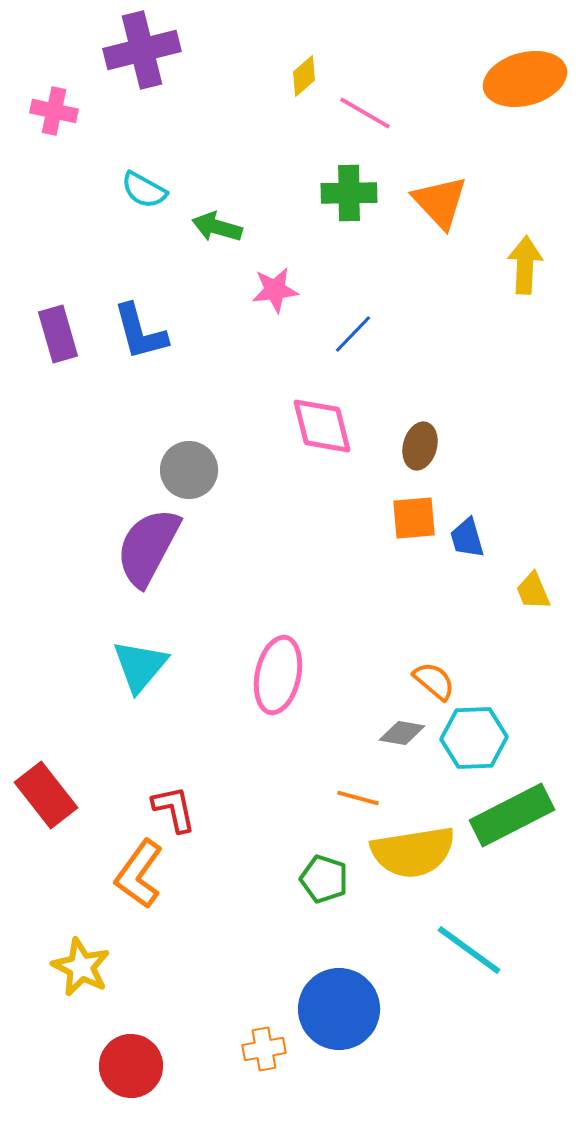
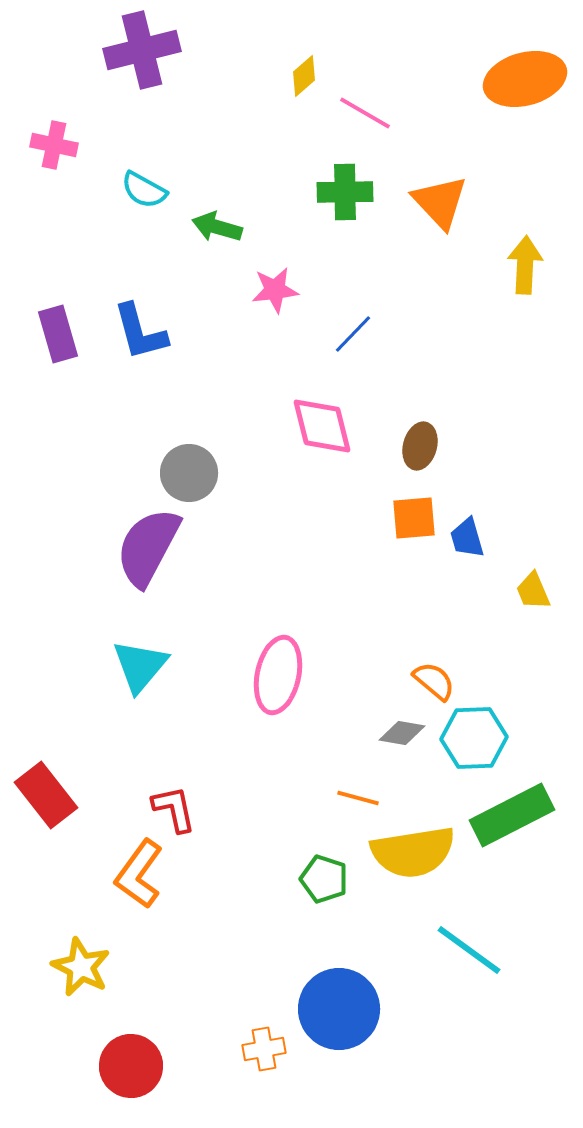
pink cross: moved 34 px down
green cross: moved 4 px left, 1 px up
gray circle: moved 3 px down
